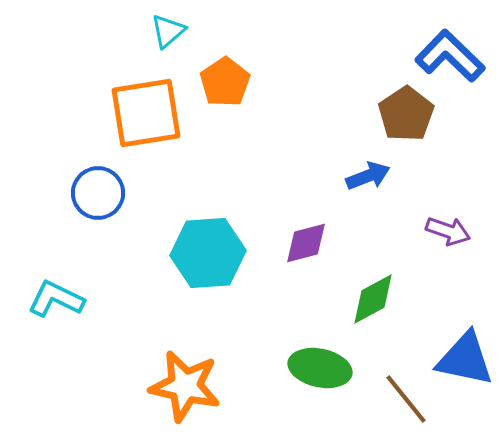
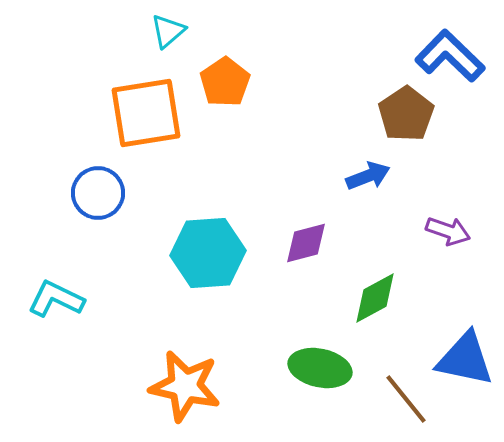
green diamond: moved 2 px right, 1 px up
